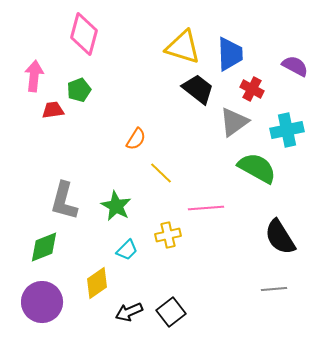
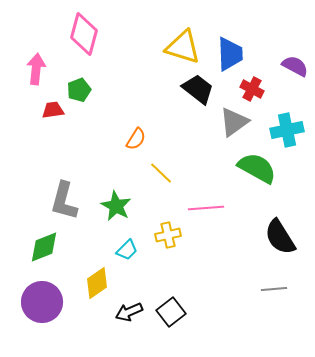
pink arrow: moved 2 px right, 7 px up
